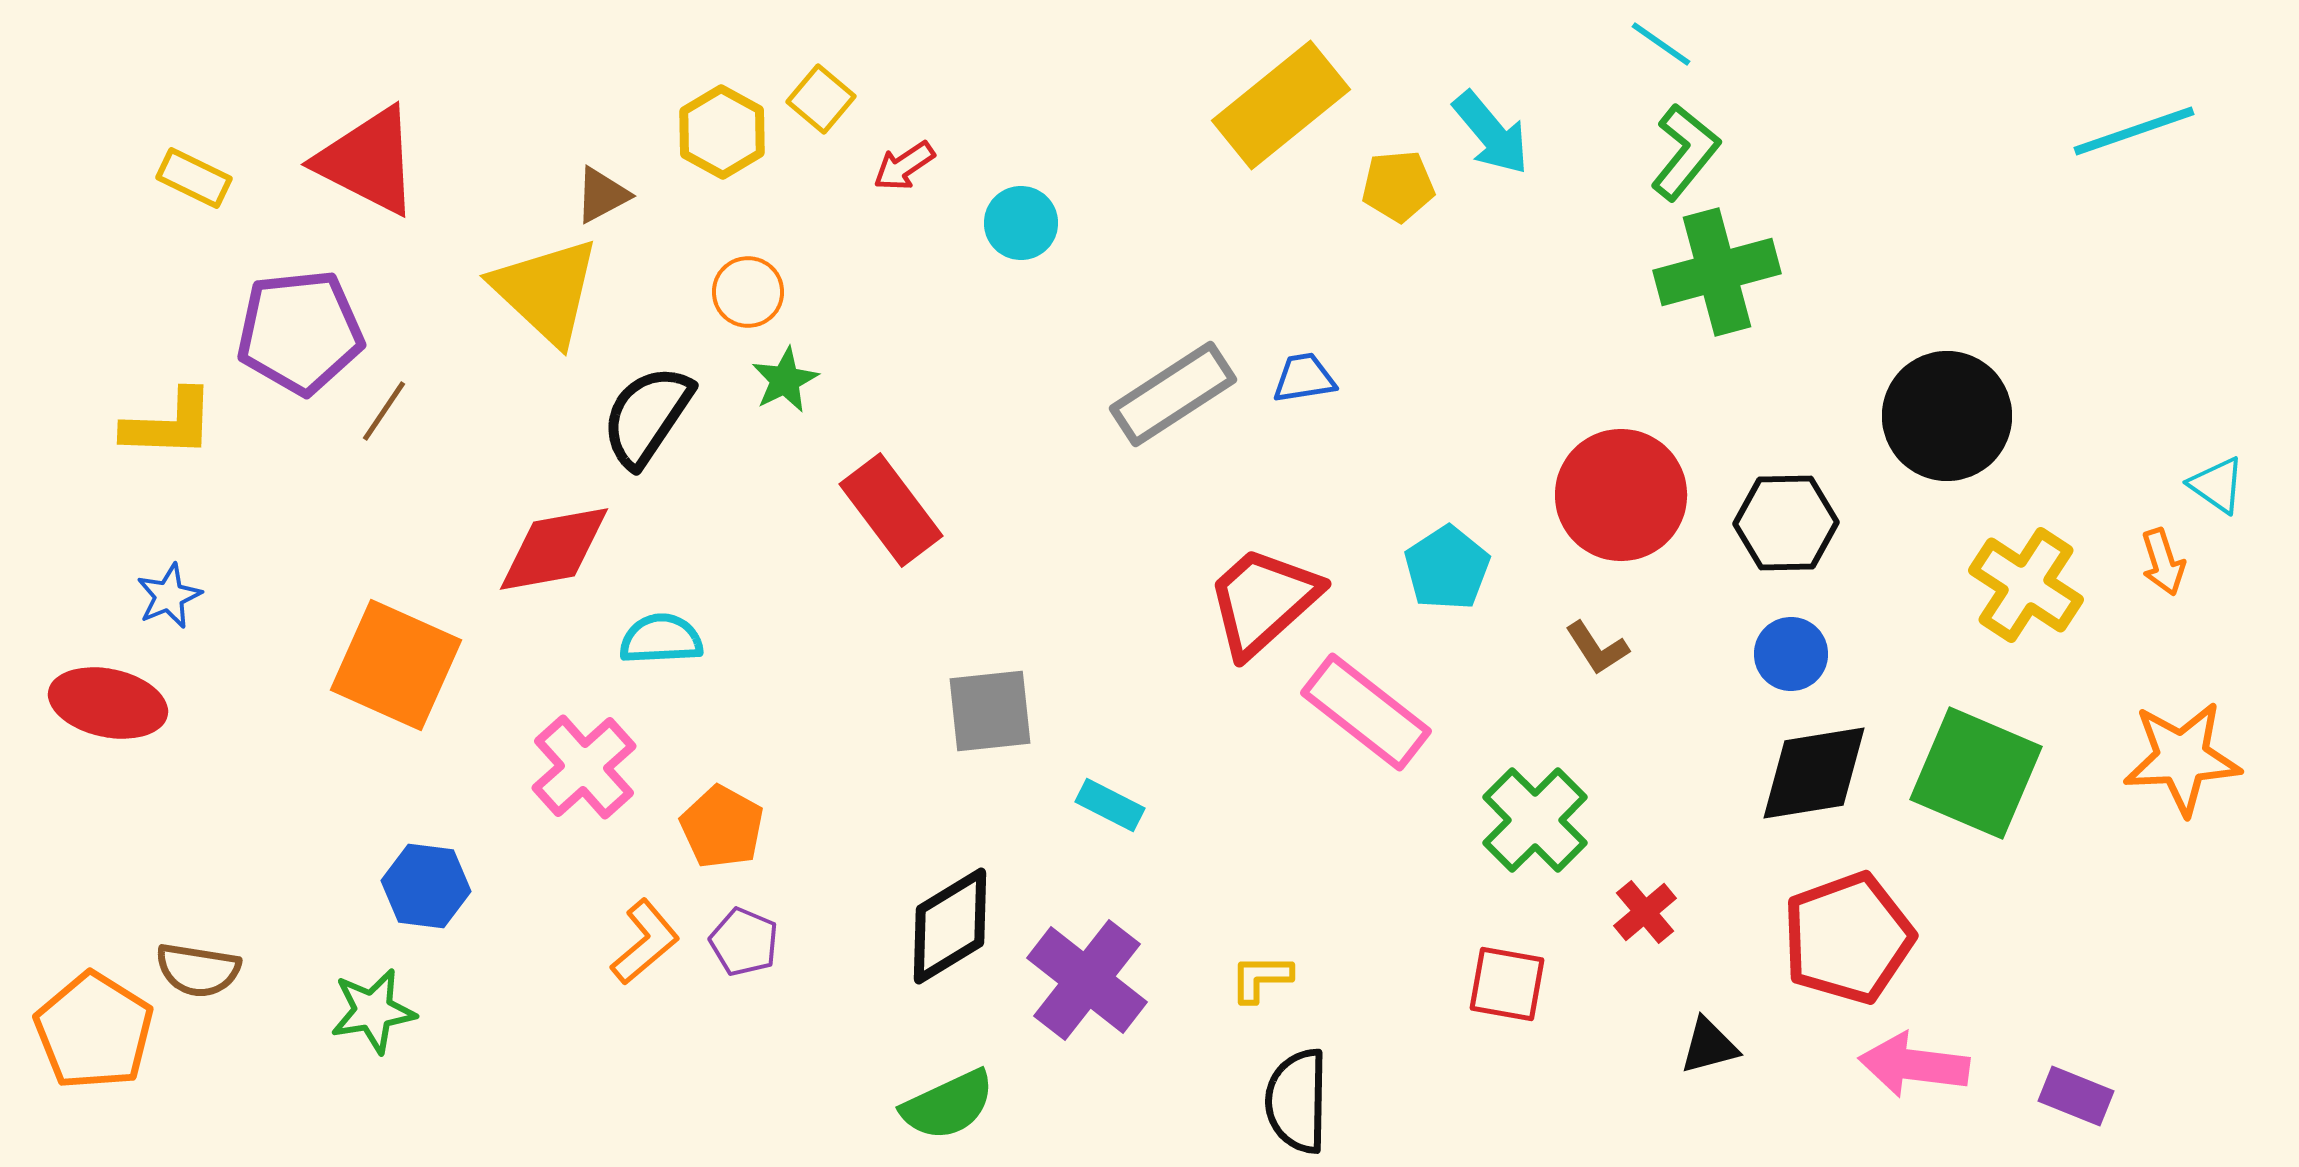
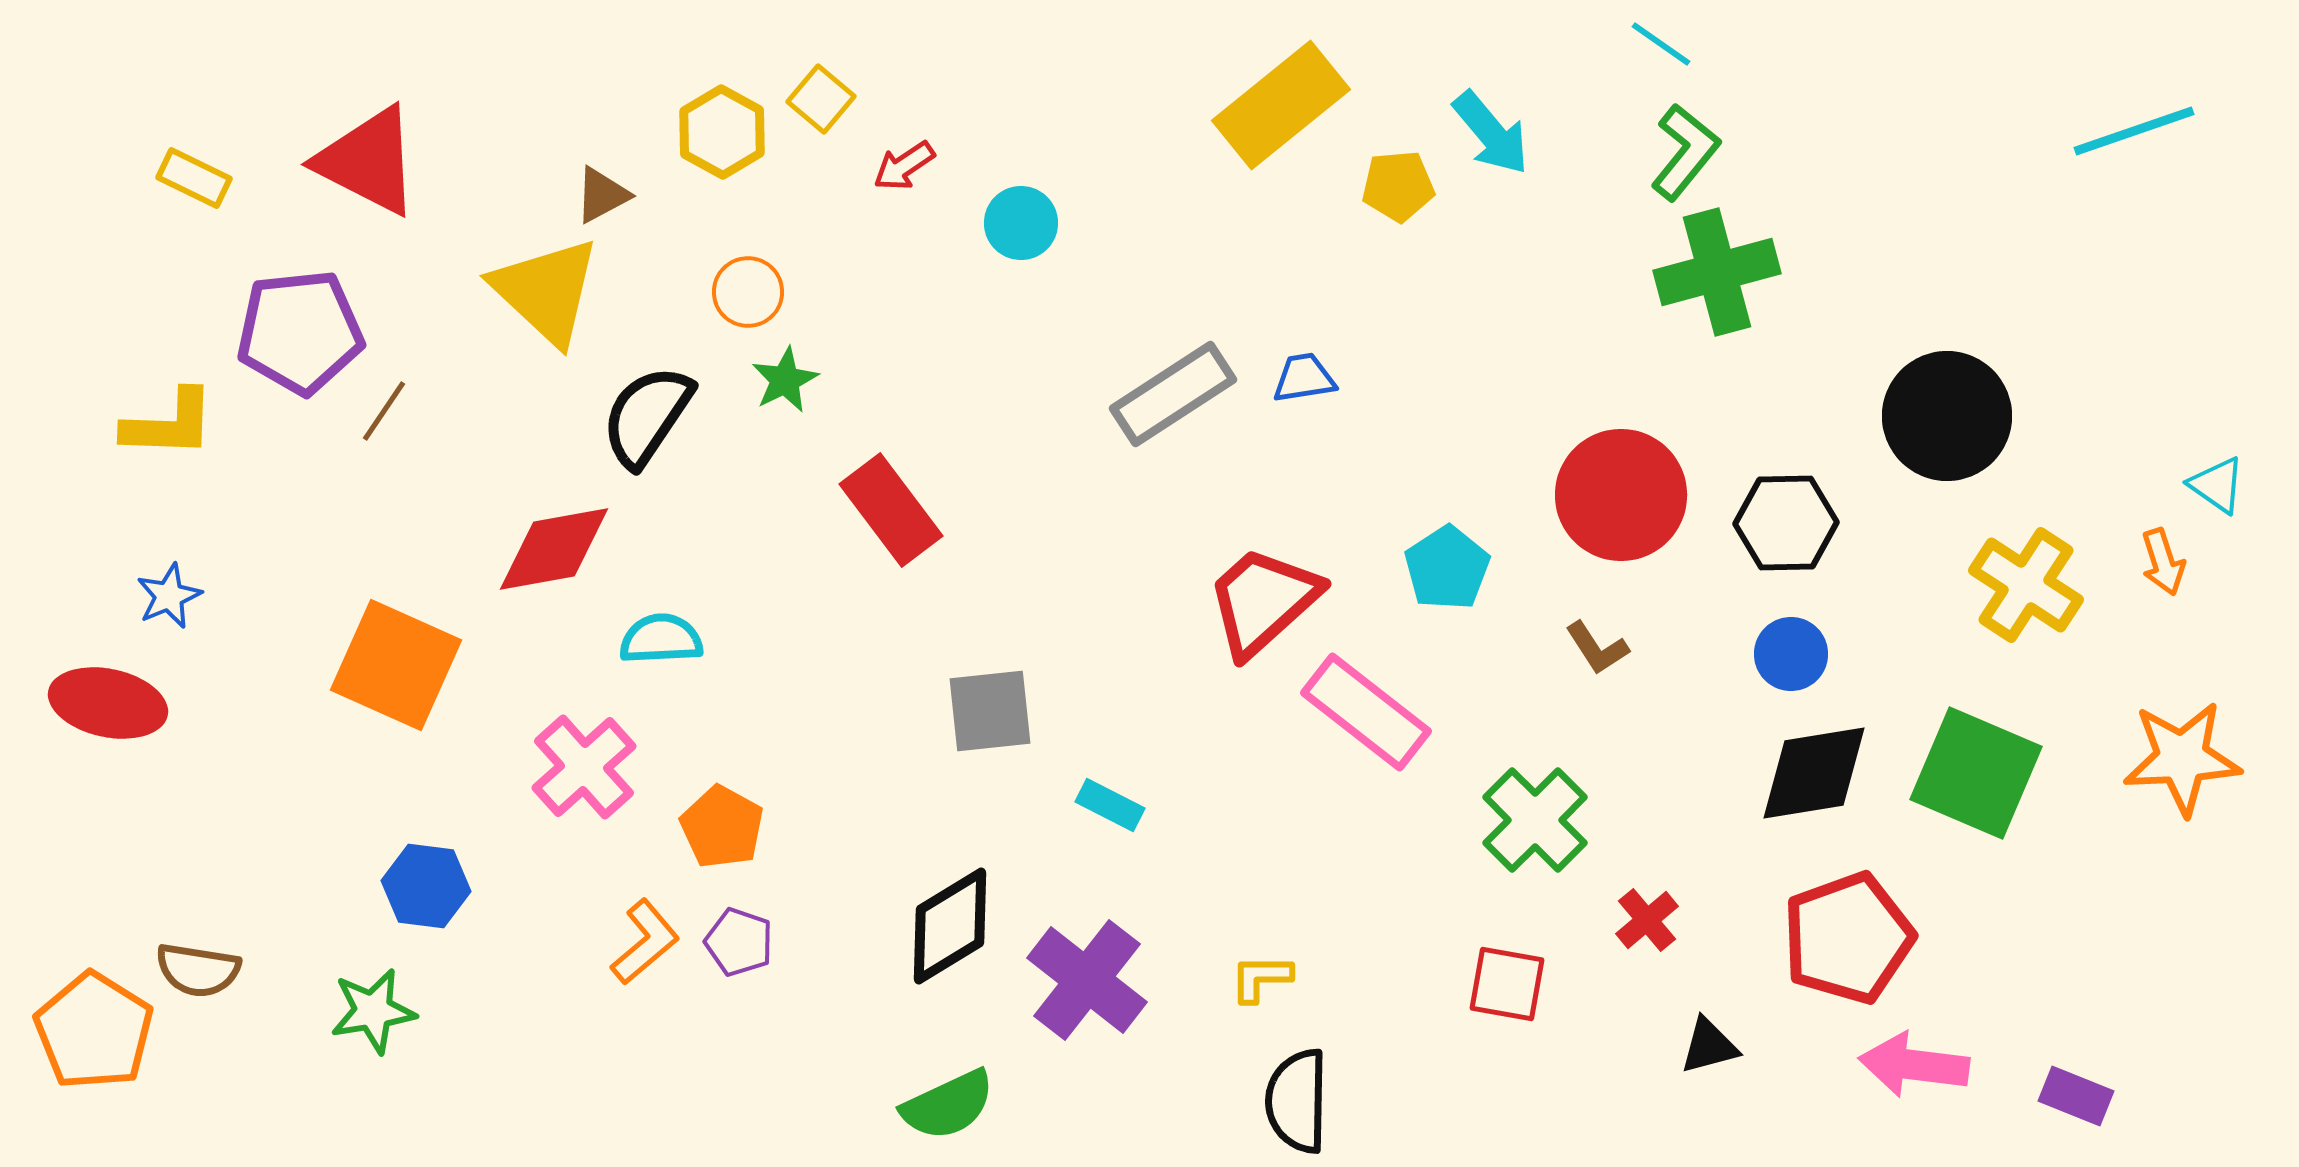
red cross at (1645, 912): moved 2 px right, 8 px down
purple pentagon at (744, 942): moved 5 px left; rotated 4 degrees counterclockwise
